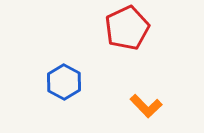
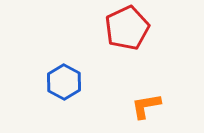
orange L-shape: rotated 124 degrees clockwise
